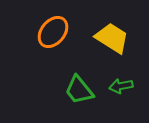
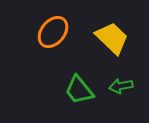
yellow trapezoid: rotated 12 degrees clockwise
